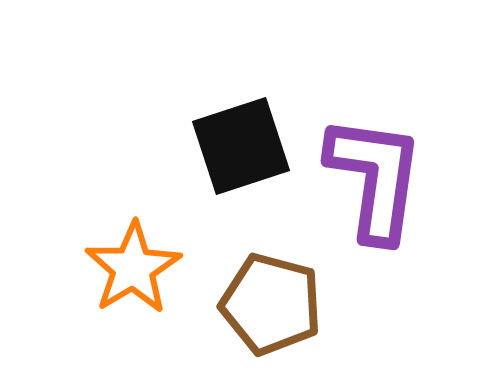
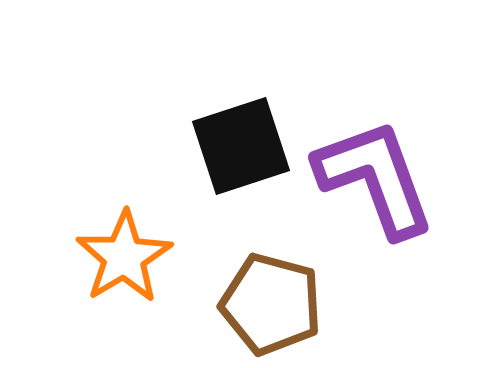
purple L-shape: rotated 28 degrees counterclockwise
orange star: moved 9 px left, 11 px up
